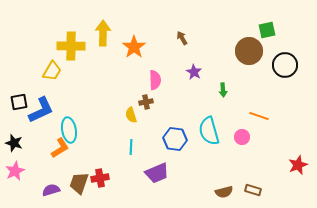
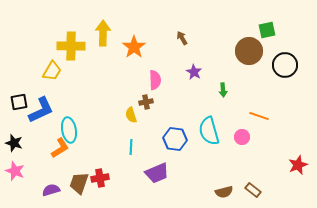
pink star: rotated 24 degrees counterclockwise
brown rectangle: rotated 21 degrees clockwise
